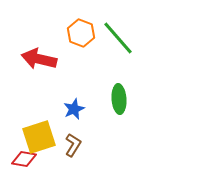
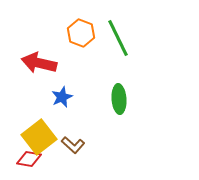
green line: rotated 15 degrees clockwise
red arrow: moved 4 px down
blue star: moved 12 px left, 12 px up
yellow square: rotated 20 degrees counterclockwise
brown L-shape: rotated 100 degrees clockwise
red diamond: moved 5 px right
